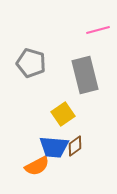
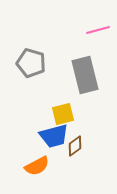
yellow square: rotated 20 degrees clockwise
blue trapezoid: moved 11 px up; rotated 20 degrees counterclockwise
